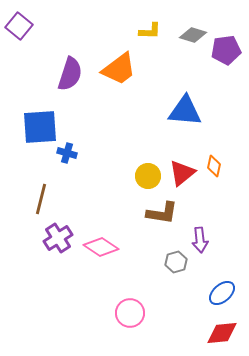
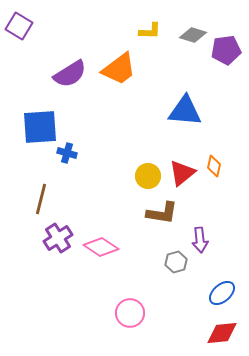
purple square: rotated 8 degrees counterclockwise
purple semicircle: rotated 40 degrees clockwise
